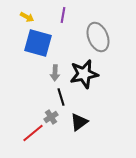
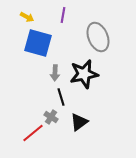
gray cross: rotated 24 degrees counterclockwise
